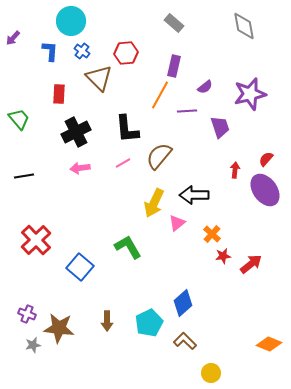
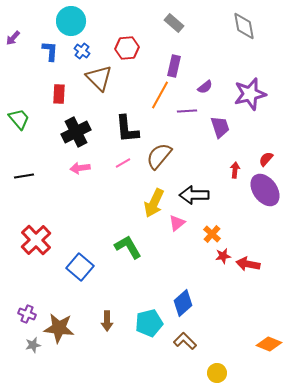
red hexagon at (126, 53): moved 1 px right, 5 px up
red arrow at (251, 264): moved 3 px left; rotated 130 degrees counterclockwise
cyan pentagon at (149, 323): rotated 12 degrees clockwise
yellow circle at (211, 373): moved 6 px right
